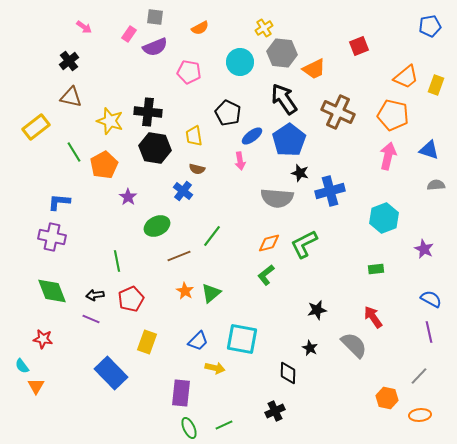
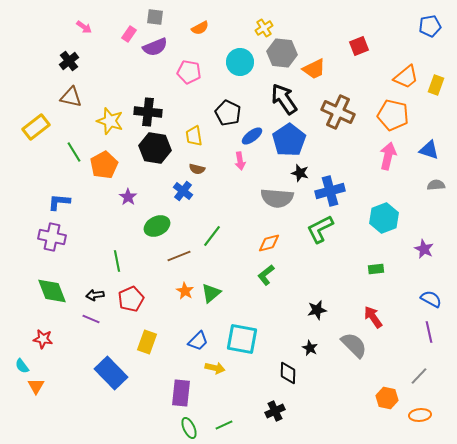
green L-shape at (304, 244): moved 16 px right, 15 px up
